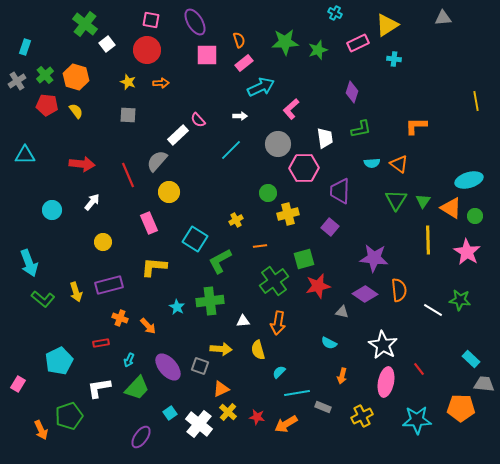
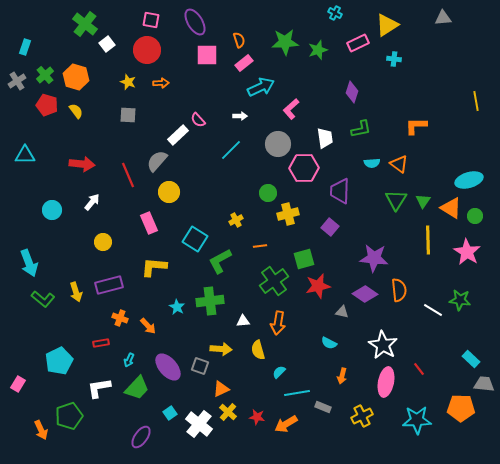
red pentagon at (47, 105): rotated 10 degrees clockwise
